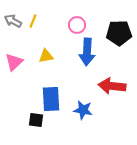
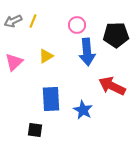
gray arrow: rotated 54 degrees counterclockwise
black pentagon: moved 3 px left, 2 px down
blue arrow: rotated 8 degrees counterclockwise
yellow triangle: rotated 21 degrees counterclockwise
red arrow: rotated 20 degrees clockwise
blue star: rotated 18 degrees clockwise
black square: moved 1 px left, 10 px down
